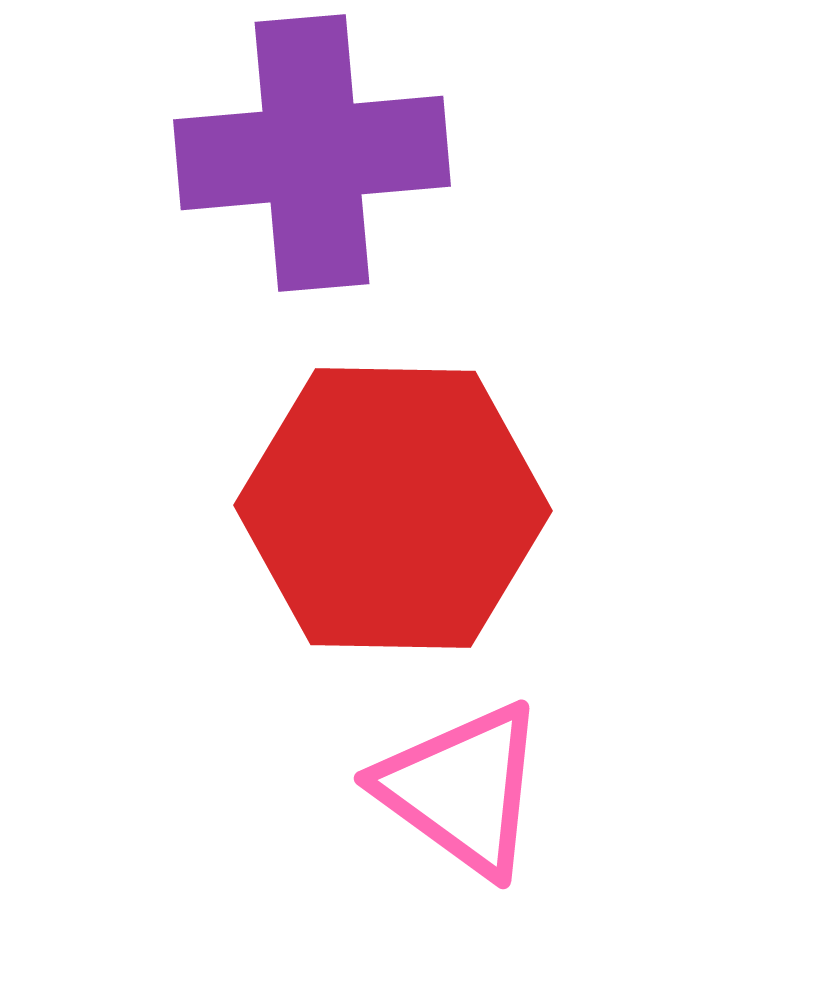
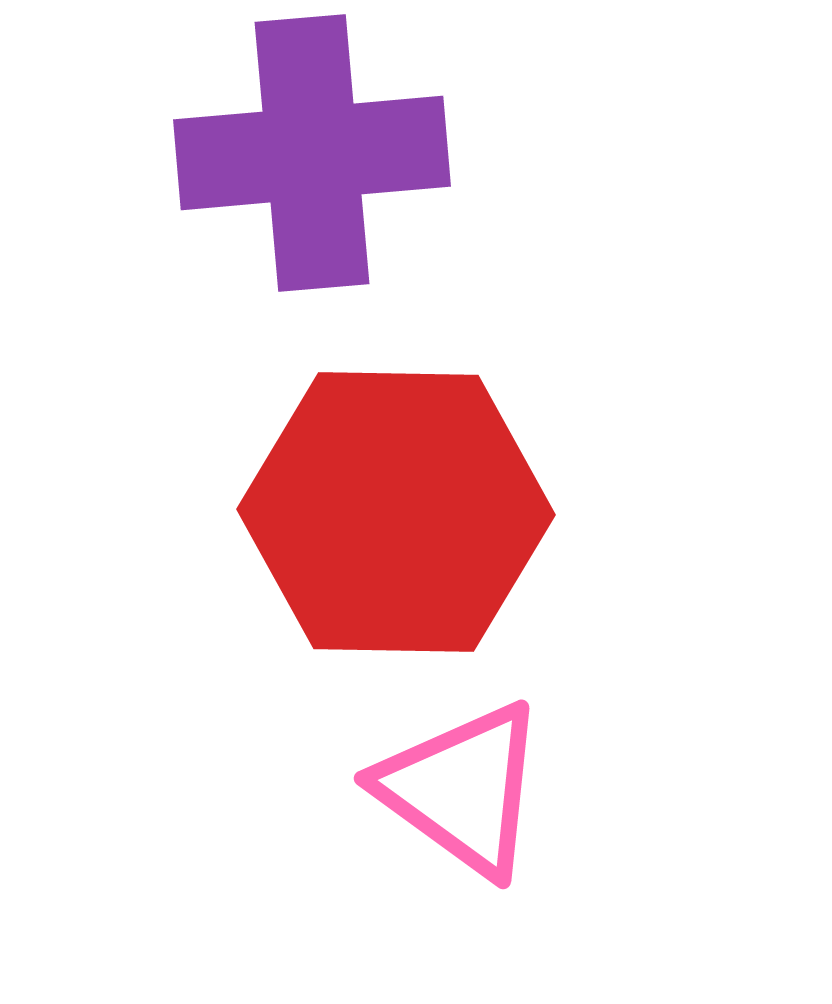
red hexagon: moved 3 px right, 4 px down
